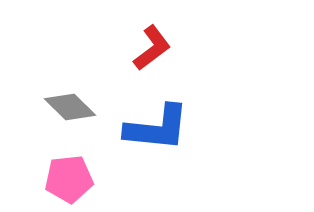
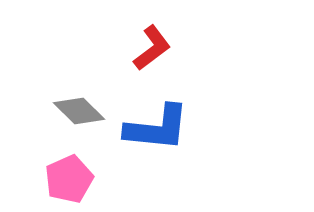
gray diamond: moved 9 px right, 4 px down
pink pentagon: rotated 18 degrees counterclockwise
